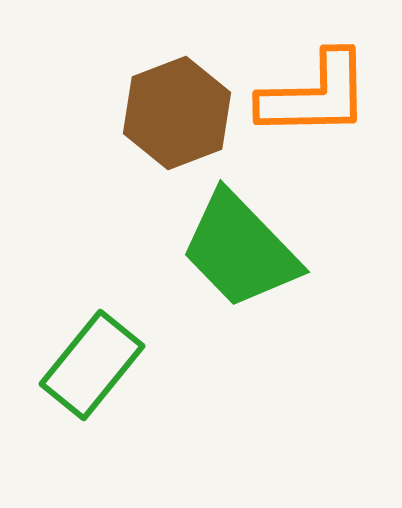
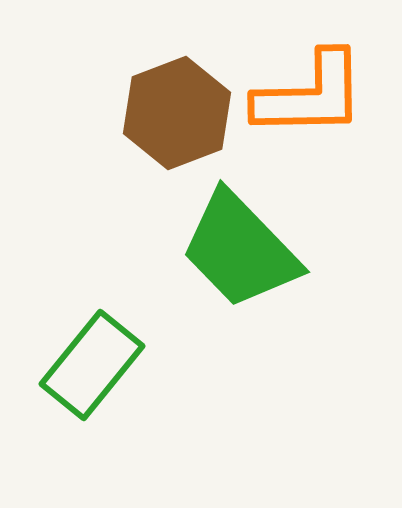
orange L-shape: moved 5 px left
